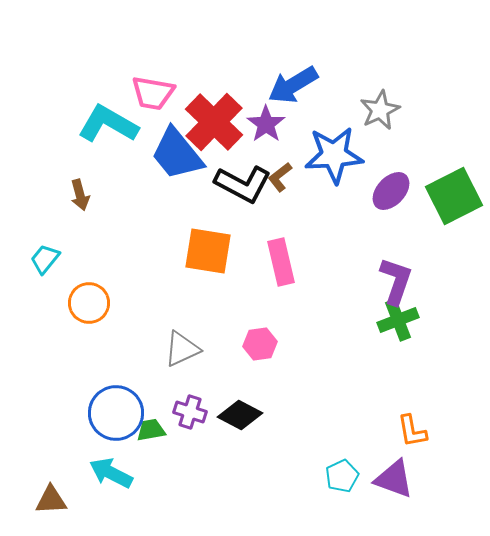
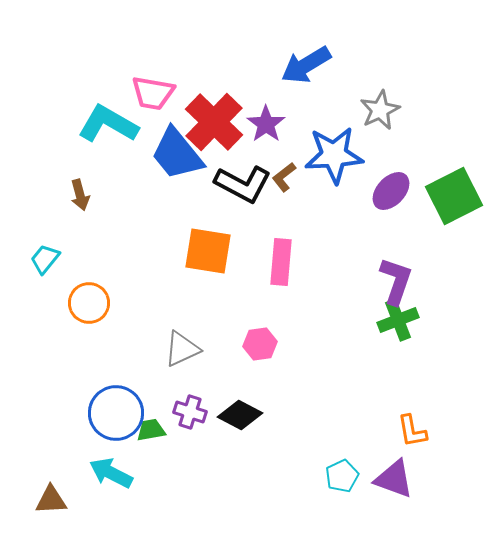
blue arrow: moved 13 px right, 20 px up
brown L-shape: moved 4 px right
pink rectangle: rotated 18 degrees clockwise
